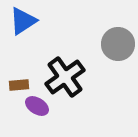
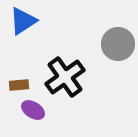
purple ellipse: moved 4 px left, 4 px down
